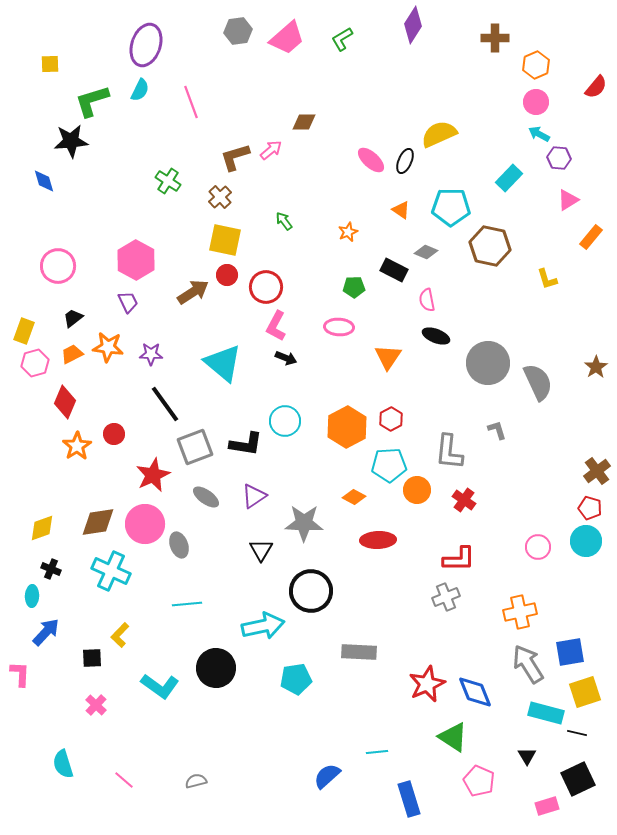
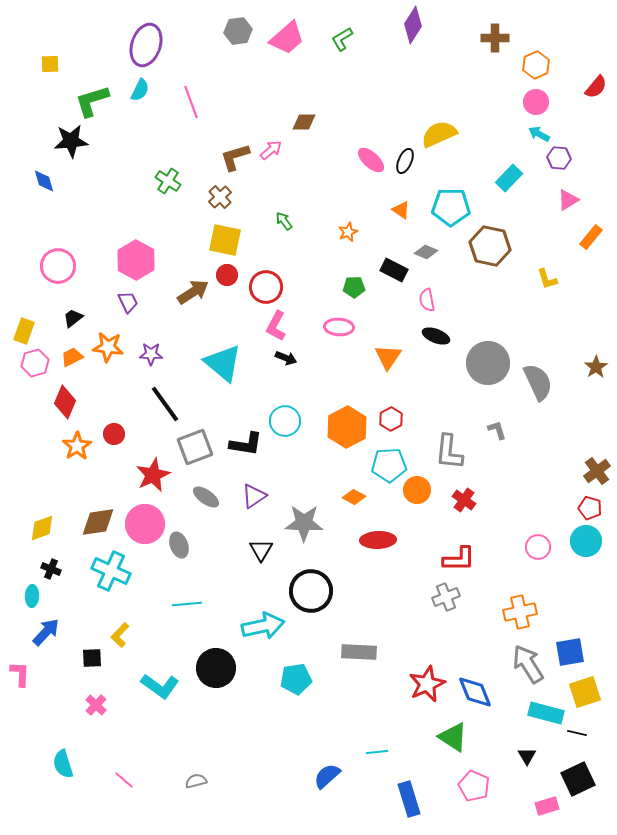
orange trapezoid at (72, 354): moved 3 px down
pink pentagon at (479, 781): moved 5 px left, 5 px down
